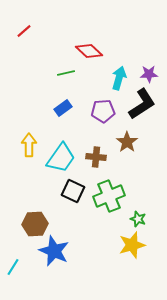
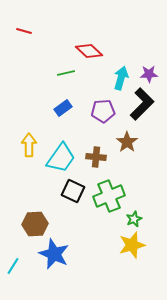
red line: rotated 56 degrees clockwise
cyan arrow: moved 2 px right
black L-shape: rotated 12 degrees counterclockwise
green star: moved 4 px left; rotated 28 degrees clockwise
blue star: moved 3 px down
cyan line: moved 1 px up
